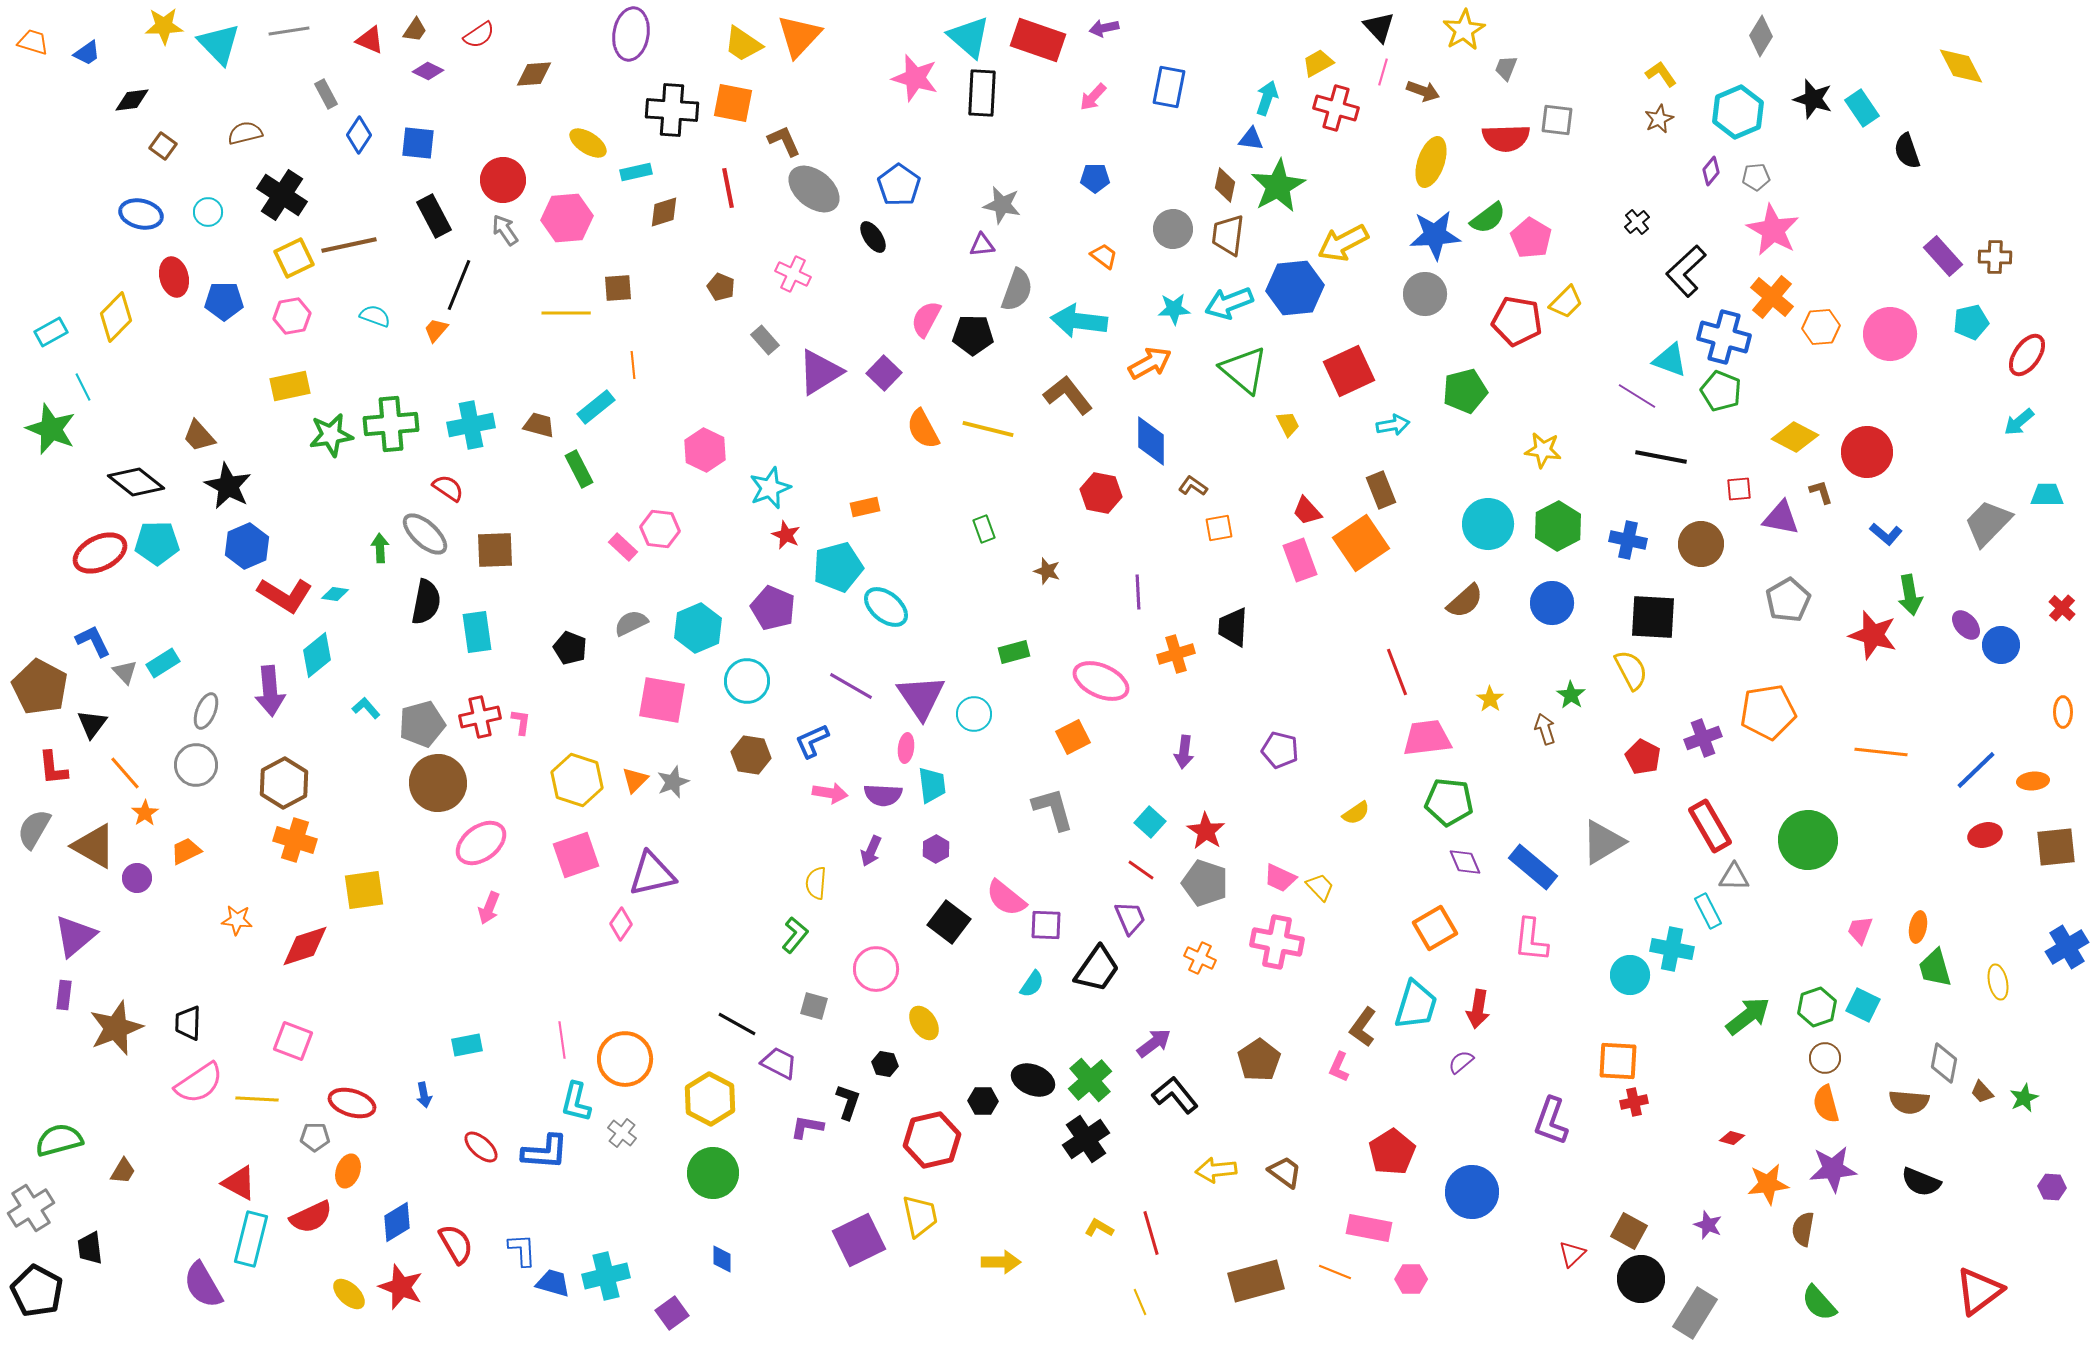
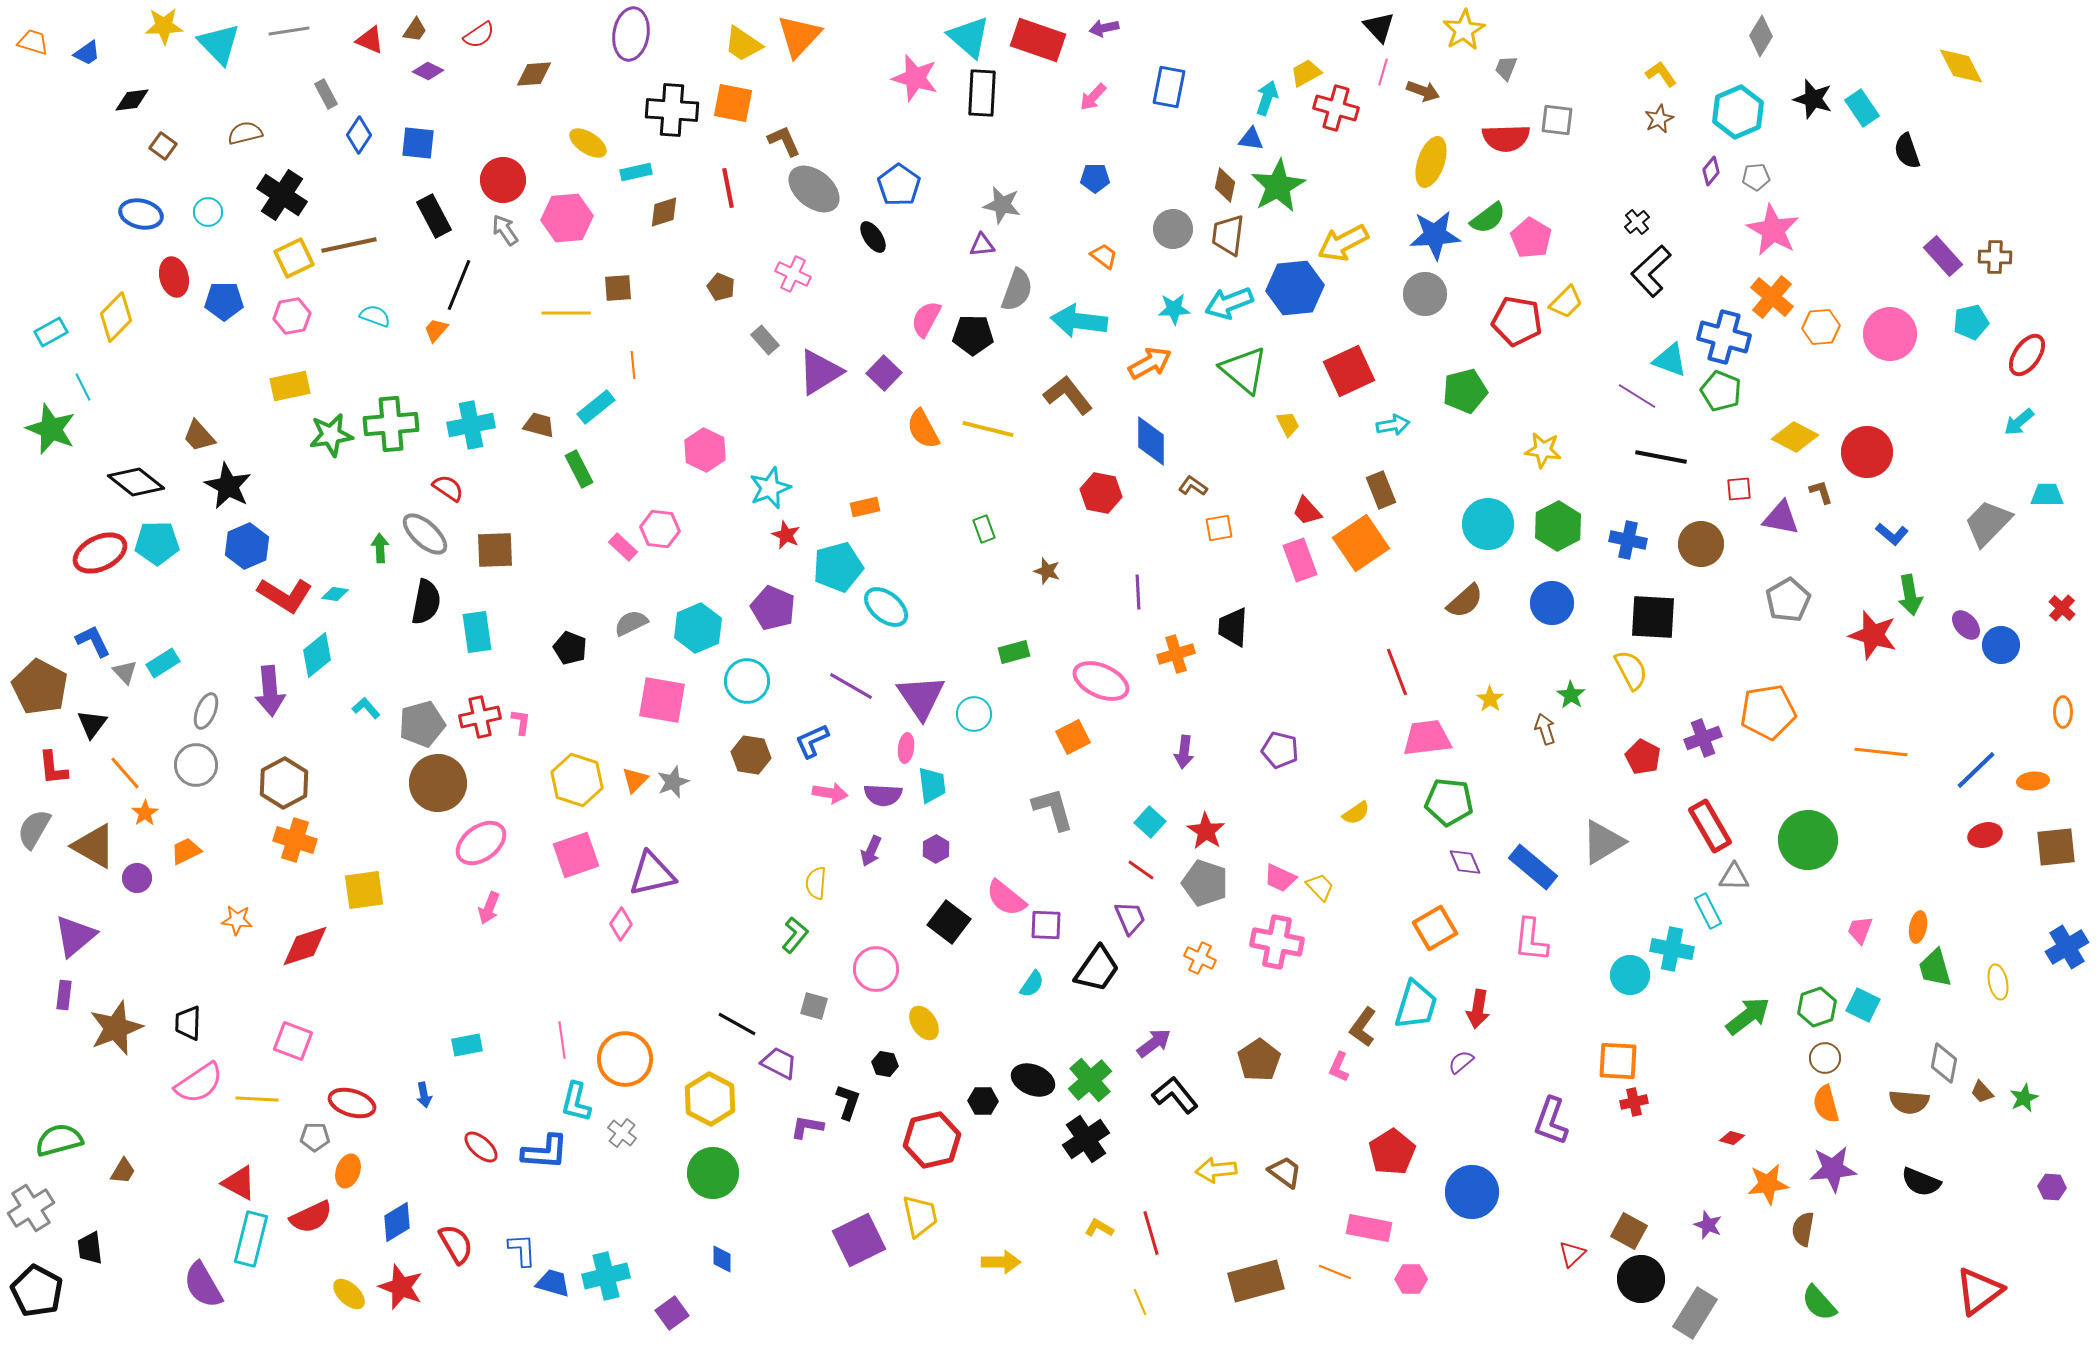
yellow trapezoid at (1318, 63): moved 12 px left, 10 px down
black L-shape at (1686, 271): moved 35 px left
blue L-shape at (1886, 534): moved 6 px right
